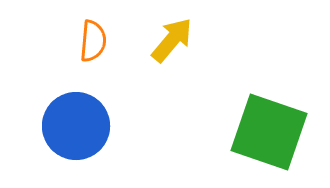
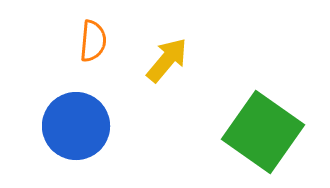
yellow arrow: moved 5 px left, 20 px down
green square: moved 6 px left; rotated 16 degrees clockwise
